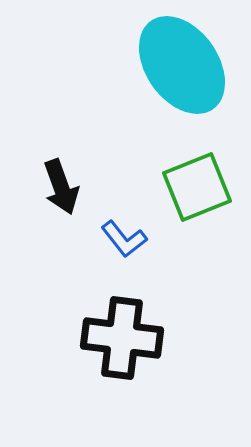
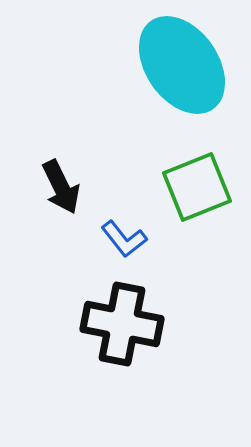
black arrow: rotated 6 degrees counterclockwise
black cross: moved 14 px up; rotated 4 degrees clockwise
